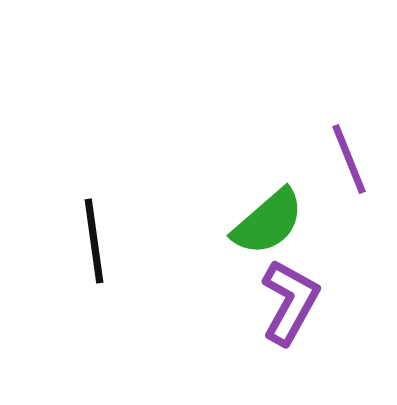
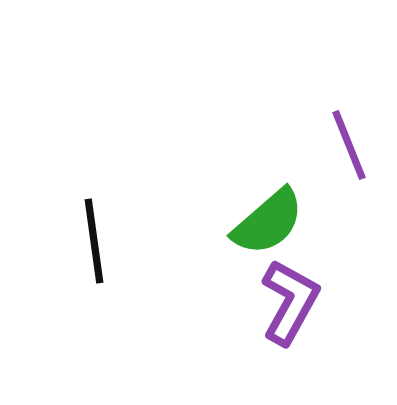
purple line: moved 14 px up
